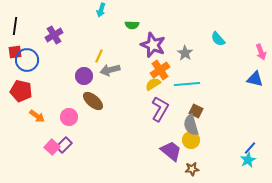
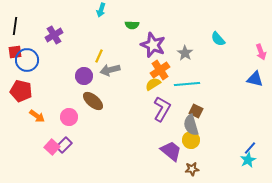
purple L-shape: moved 2 px right
